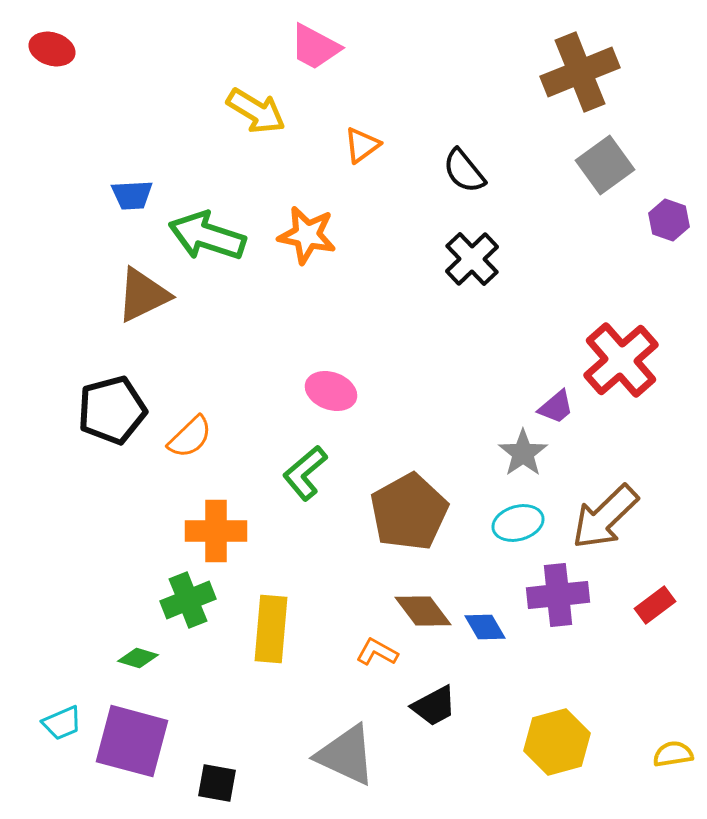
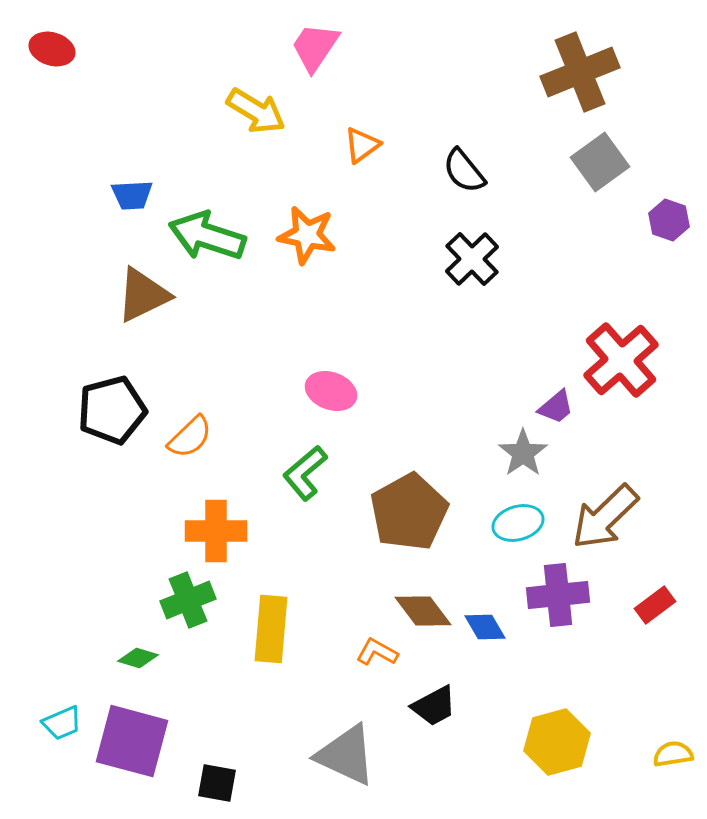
pink trapezoid: rotated 96 degrees clockwise
gray square: moved 5 px left, 3 px up
